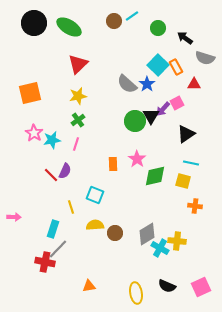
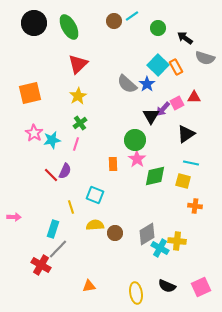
green ellipse at (69, 27): rotated 30 degrees clockwise
red triangle at (194, 84): moved 13 px down
yellow star at (78, 96): rotated 18 degrees counterclockwise
green cross at (78, 120): moved 2 px right, 3 px down
green circle at (135, 121): moved 19 px down
red cross at (45, 262): moved 4 px left, 3 px down; rotated 18 degrees clockwise
